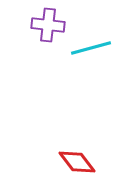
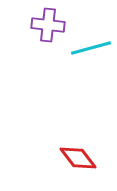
red diamond: moved 1 px right, 4 px up
